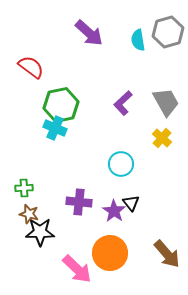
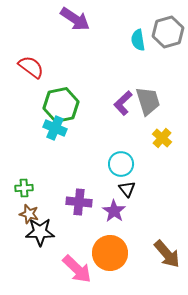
purple arrow: moved 14 px left, 14 px up; rotated 8 degrees counterclockwise
gray trapezoid: moved 18 px left, 1 px up; rotated 12 degrees clockwise
black triangle: moved 4 px left, 14 px up
